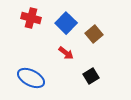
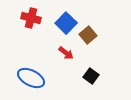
brown square: moved 6 px left, 1 px down
black square: rotated 21 degrees counterclockwise
